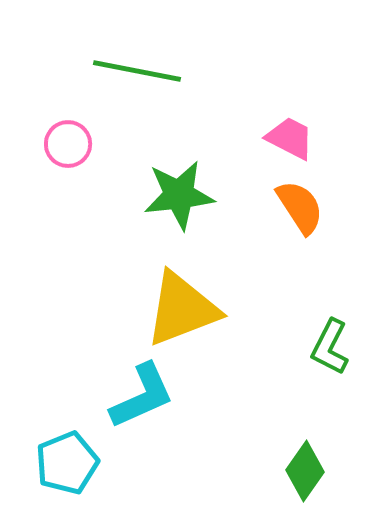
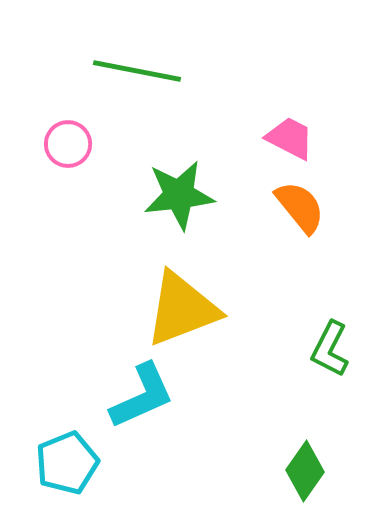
orange semicircle: rotated 6 degrees counterclockwise
green L-shape: moved 2 px down
